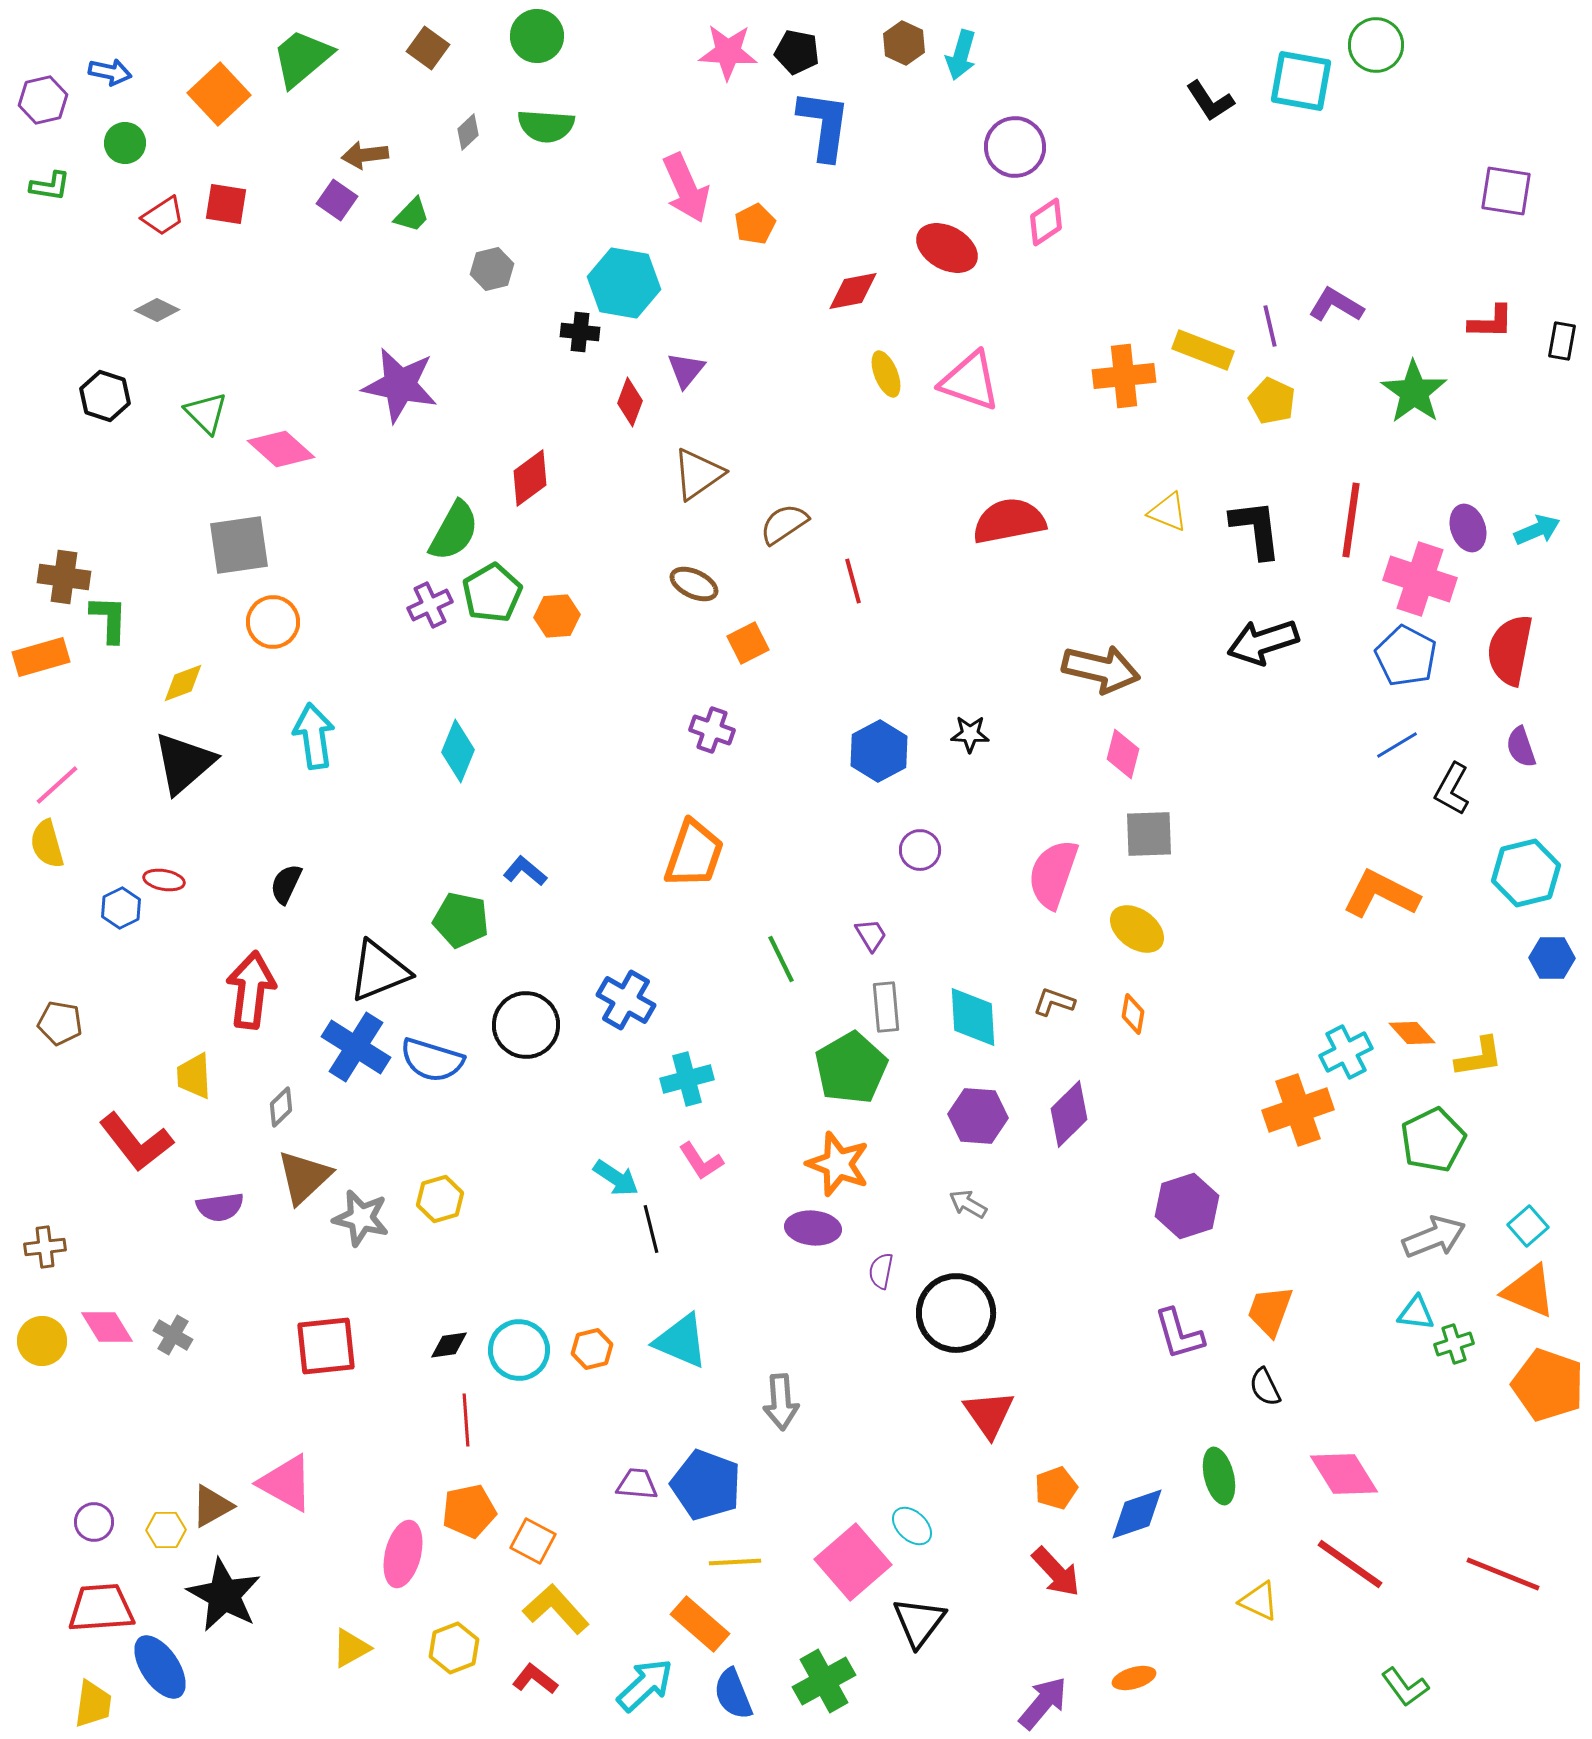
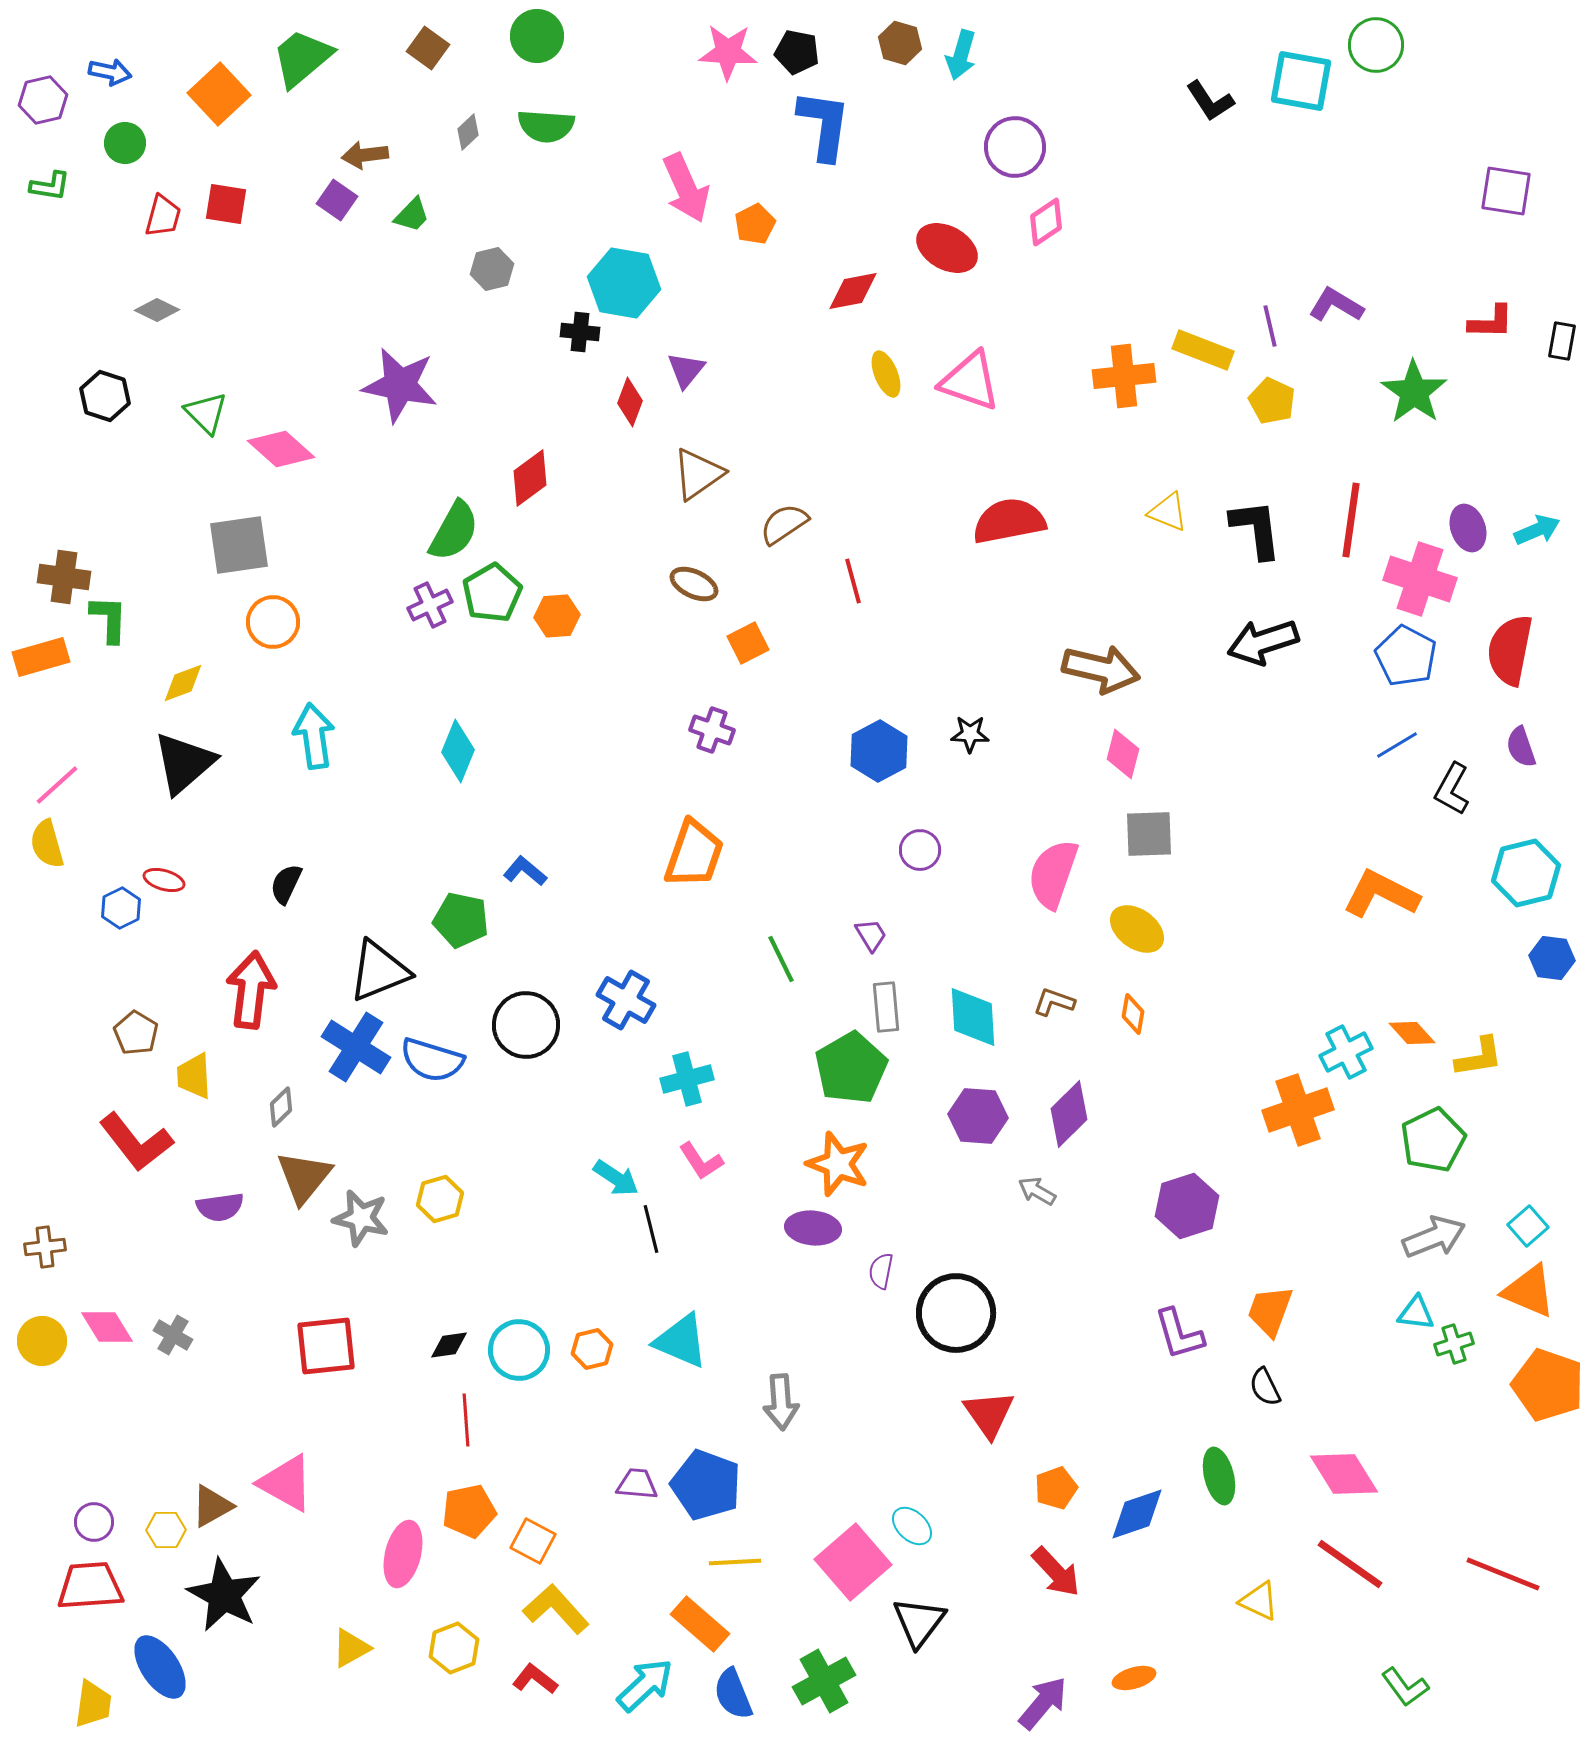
brown hexagon at (904, 43): moved 4 px left; rotated 9 degrees counterclockwise
red trapezoid at (163, 216): rotated 42 degrees counterclockwise
red ellipse at (164, 880): rotated 6 degrees clockwise
blue hexagon at (1552, 958): rotated 6 degrees clockwise
brown pentagon at (60, 1023): moved 76 px right, 10 px down; rotated 21 degrees clockwise
brown triangle at (304, 1177): rotated 8 degrees counterclockwise
gray arrow at (968, 1204): moved 69 px right, 13 px up
red trapezoid at (101, 1608): moved 11 px left, 22 px up
